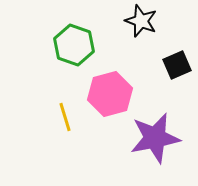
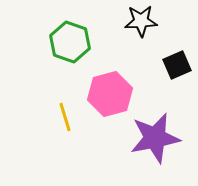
black star: rotated 24 degrees counterclockwise
green hexagon: moved 4 px left, 3 px up
